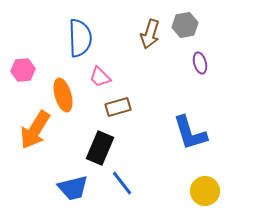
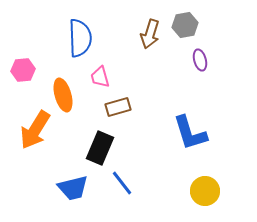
purple ellipse: moved 3 px up
pink trapezoid: rotated 30 degrees clockwise
